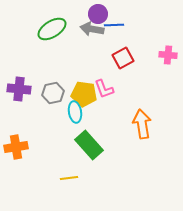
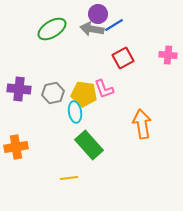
blue line: rotated 30 degrees counterclockwise
